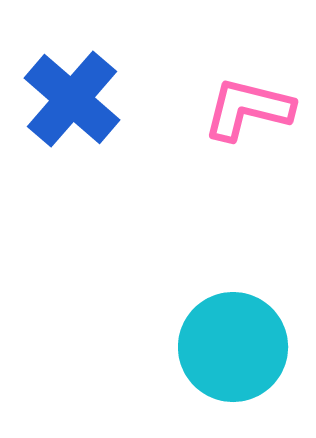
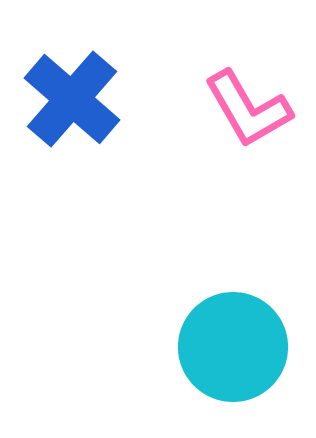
pink L-shape: rotated 134 degrees counterclockwise
